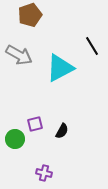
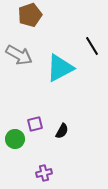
purple cross: rotated 28 degrees counterclockwise
